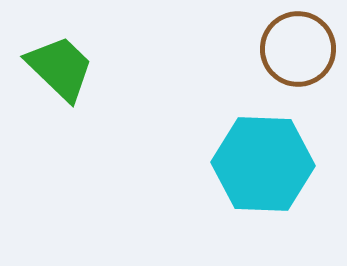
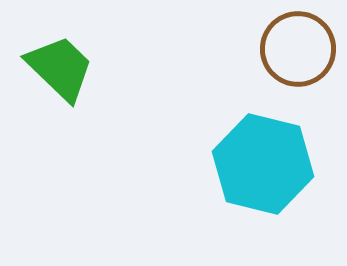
cyan hexagon: rotated 12 degrees clockwise
